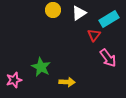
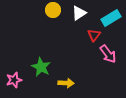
cyan rectangle: moved 2 px right, 1 px up
pink arrow: moved 4 px up
yellow arrow: moved 1 px left, 1 px down
